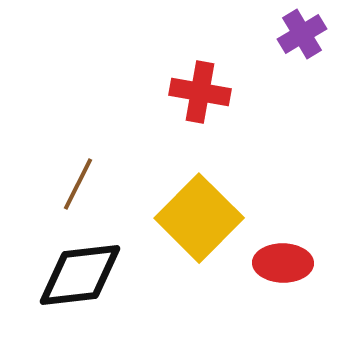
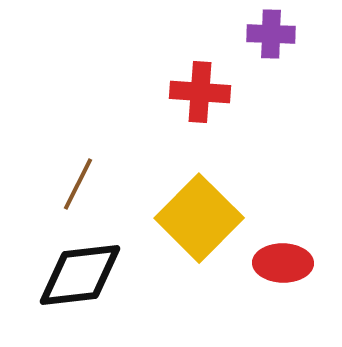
purple cross: moved 31 px left; rotated 33 degrees clockwise
red cross: rotated 6 degrees counterclockwise
